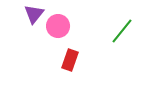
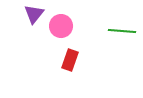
pink circle: moved 3 px right
green line: rotated 56 degrees clockwise
